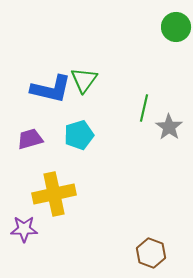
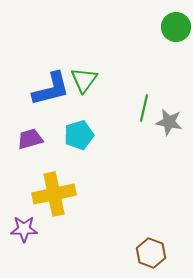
blue L-shape: rotated 27 degrees counterclockwise
gray star: moved 5 px up; rotated 24 degrees counterclockwise
